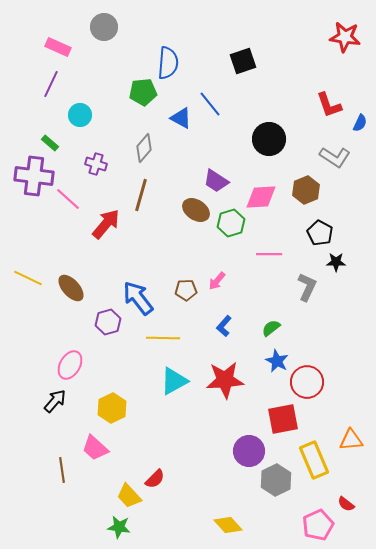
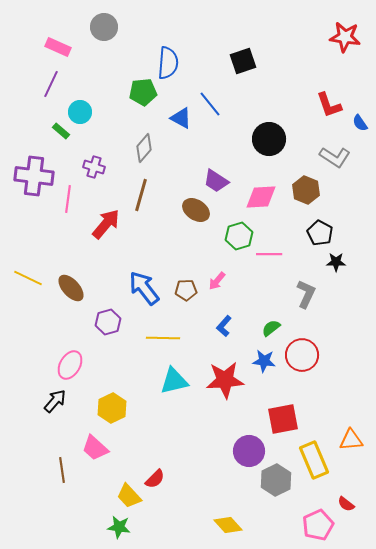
cyan circle at (80, 115): moved 3 px up
blue semicircle at (360, 123): rotated 120 degrees clockwise
green rectangle at (50, 143): moved 11 px right, 12 px up
purple cross at (96, 164): moved 2 px left, 3 px down
brown hexagon at (306, 190): rotated 16 degrees counterclockwise
pink line at (68, 199): rotated 56 degrees clockwise
green hexagon at (231, 223): moved 8 px right, 13 px down
gray L-shape at (307, 287): moved 1 px left, 7 px down
blue arrow at (138, 298): moved 6 px right, 10 px up
blue star at (277, 361): moved 13 px left; rotated 20 degrees counterclockwise
cyan triangle at (174, 381): rotated 16 degrees clockwise
red circle at (307, 382): moved 5 px left, 27 px up
